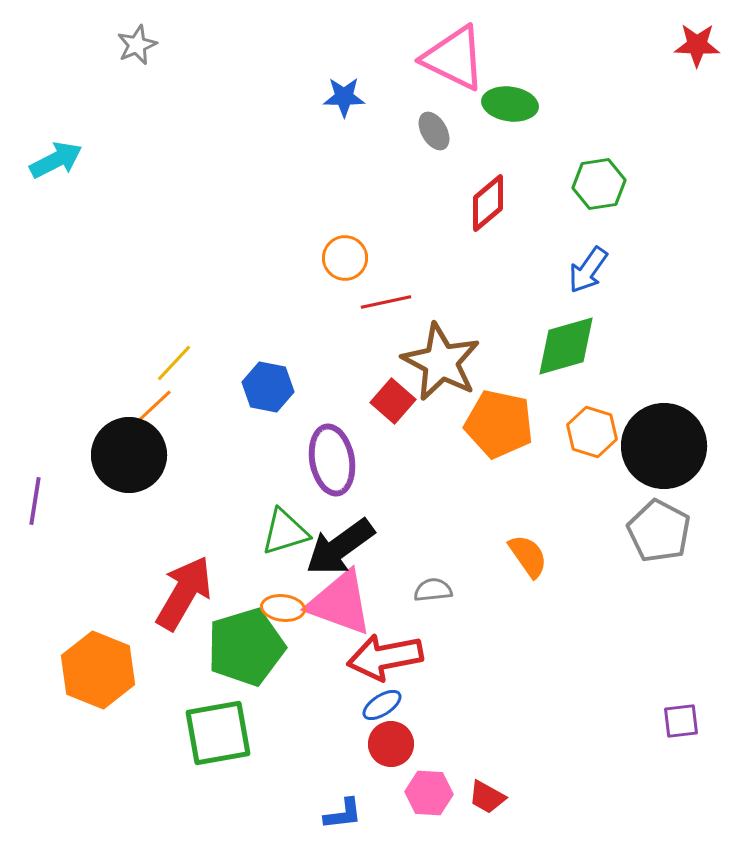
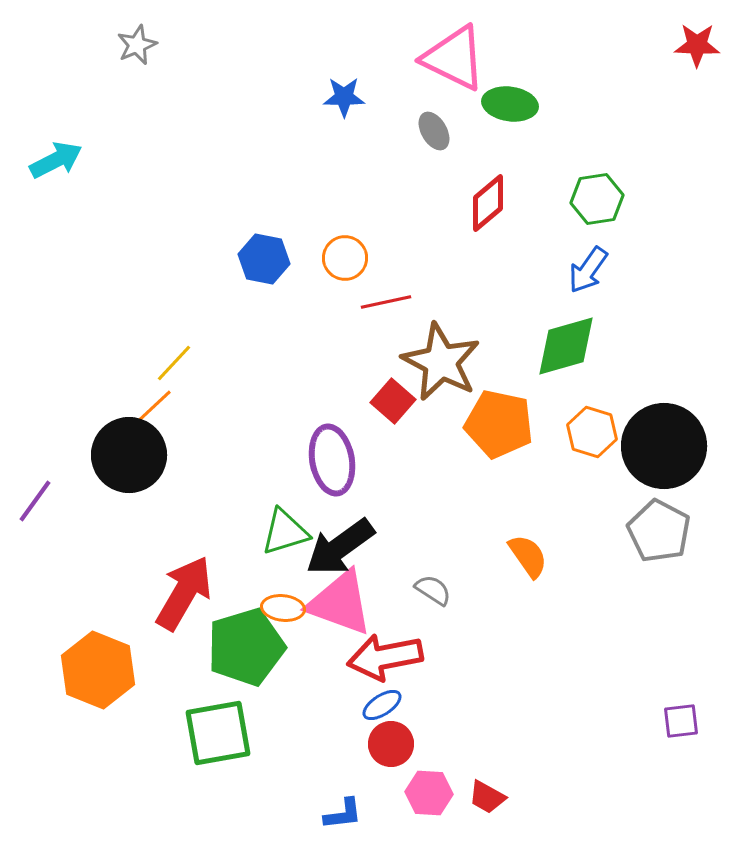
green hexagon at (599, 184): moved 2 px left, 15 px down
blue hexagon at (268, 387): moved 4 px left, 128 px up
purple line at (35, 501): rotated 27 degrees clockwise
gray semicircle at (433, 590): rotated 39 degrees clockwise
